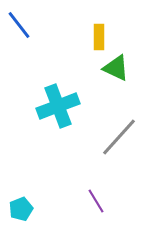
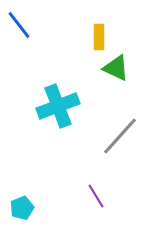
gray line: moved 1 px right, 1 px up
purple line: moved 5 px up
cyan pentagon: moved 1 px right, 1 px up
